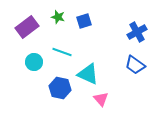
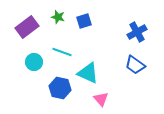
cyan triangle: moved 1 px up
